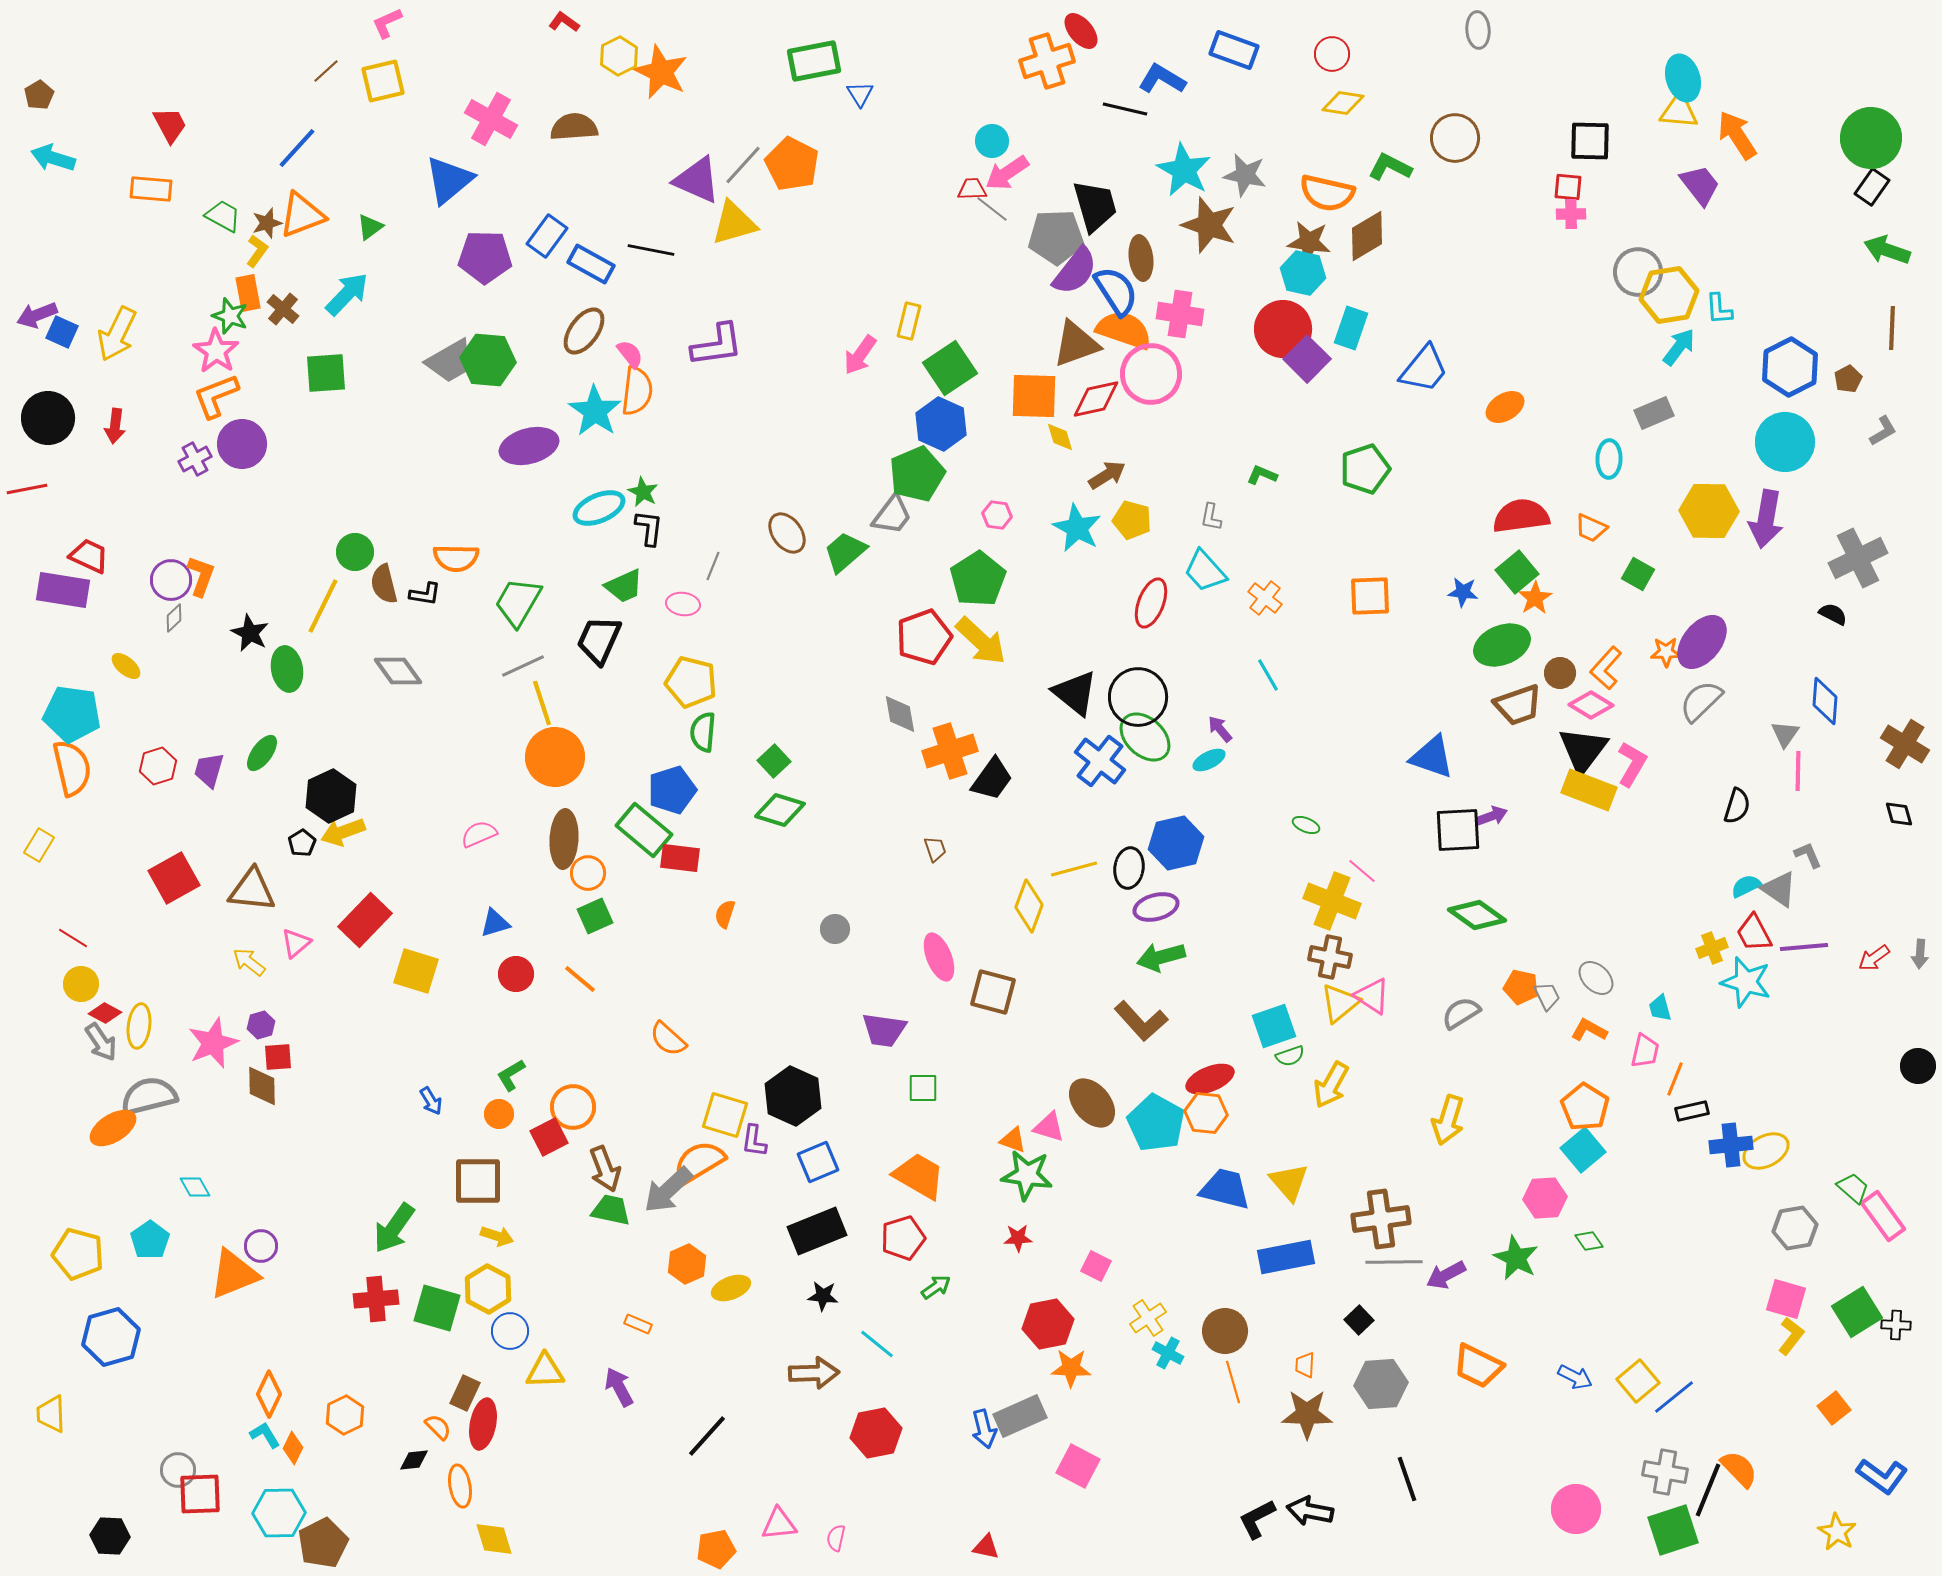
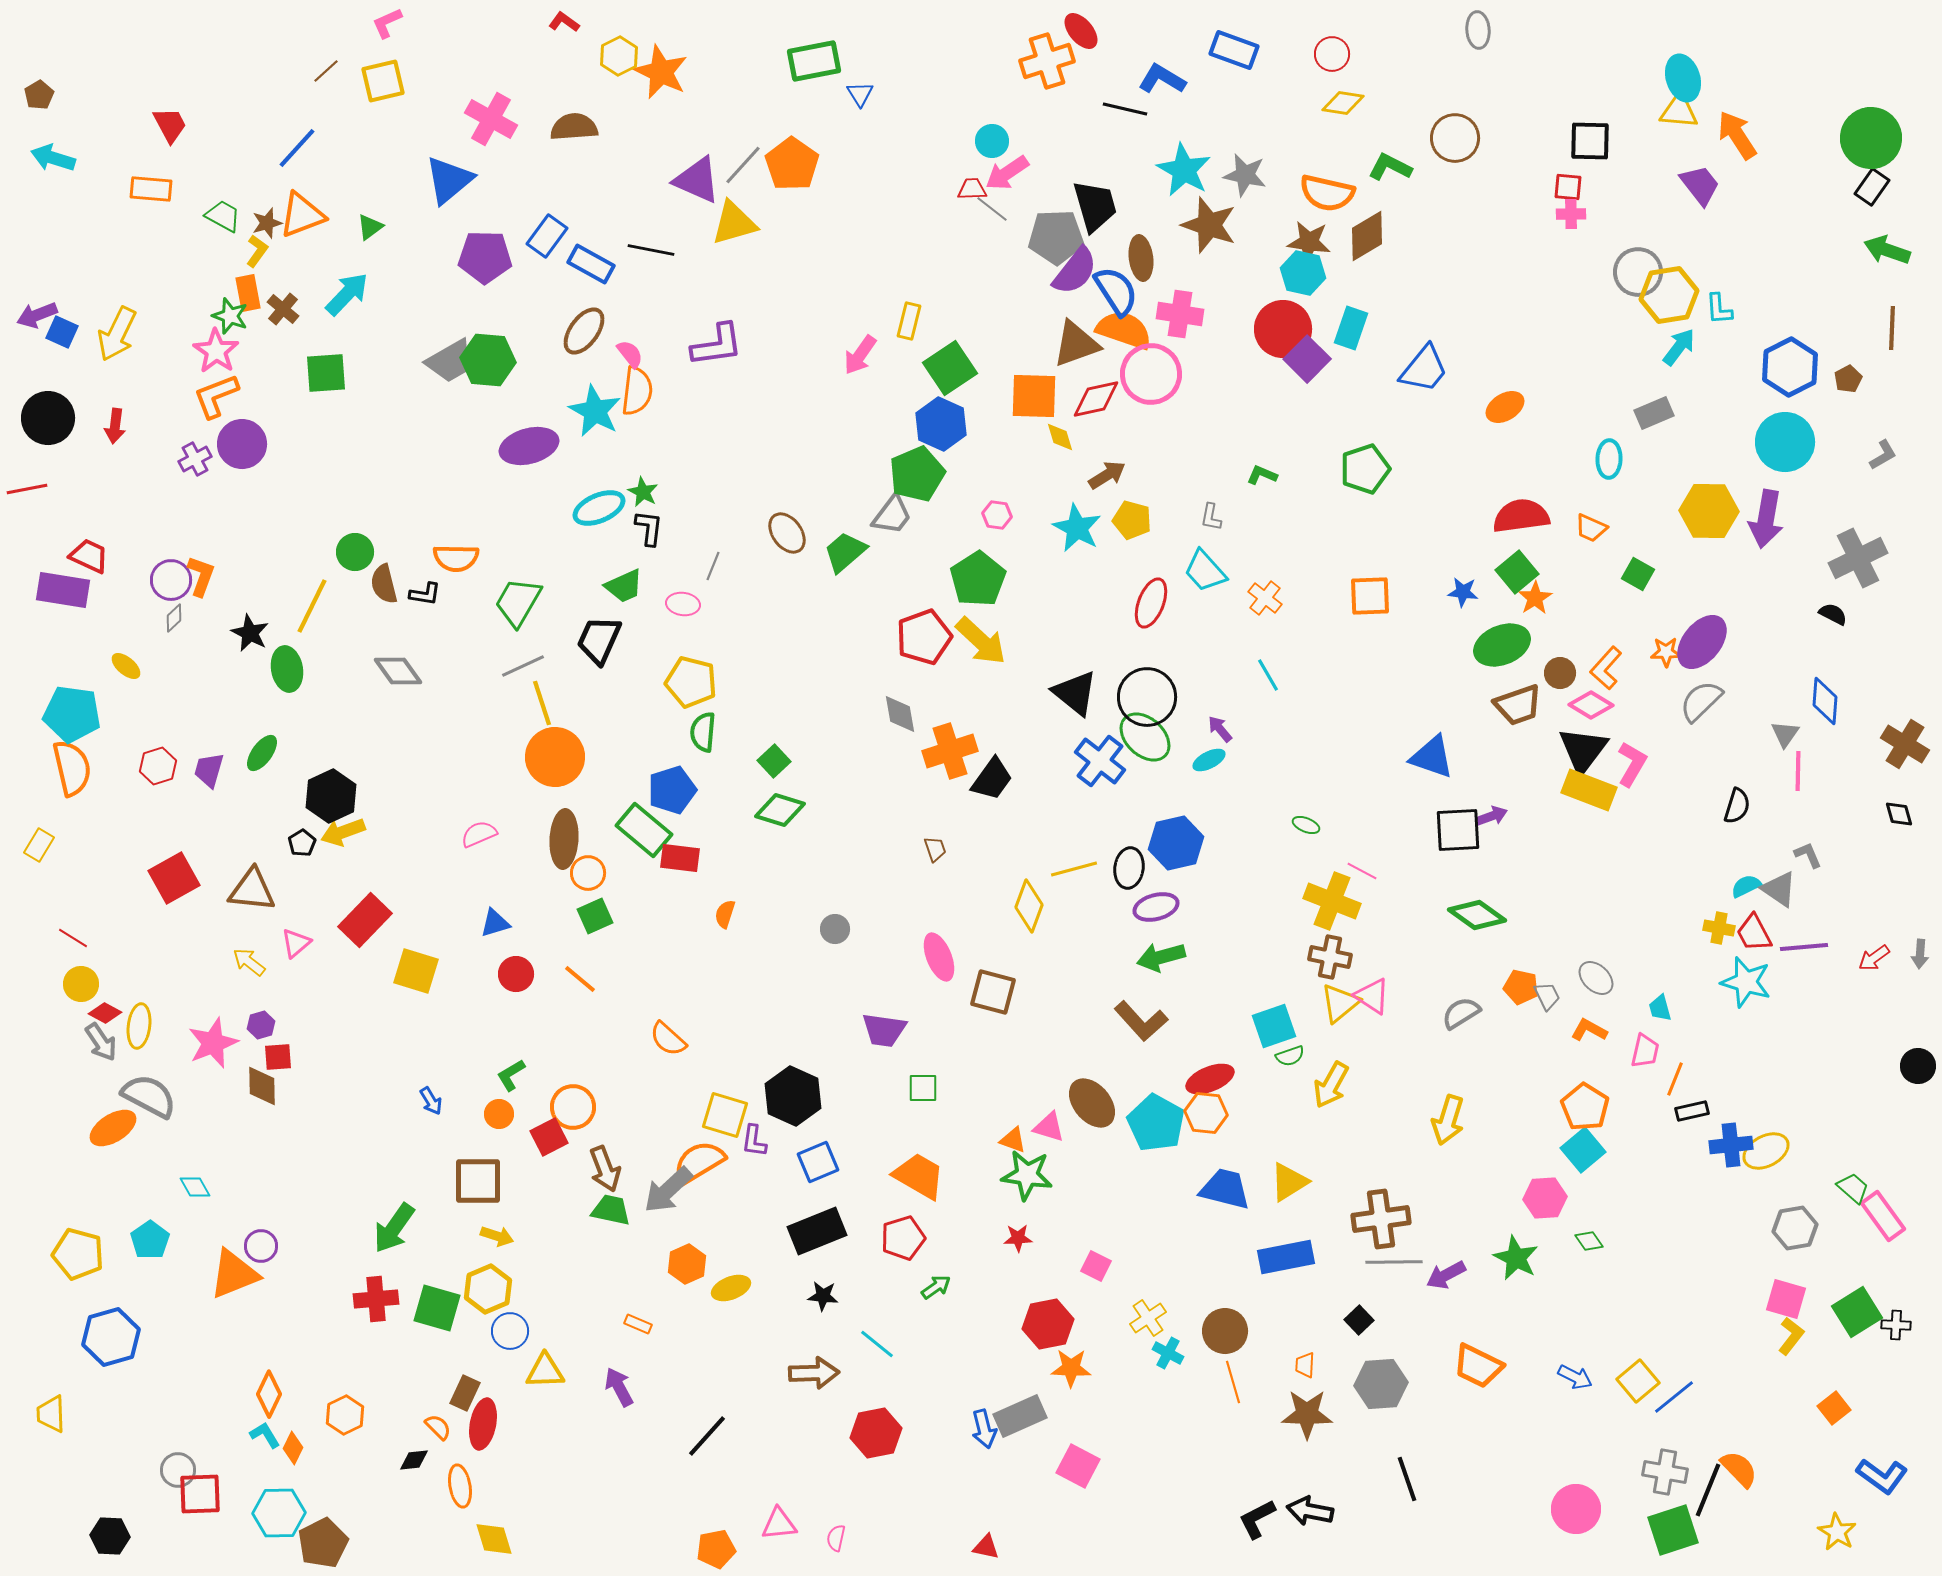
orange pentagon at (792, 164): rotated 8 degrees clockwise
cyan star at (595, 411): rotated 6 degrees counterclockwise
gray L-shape at (1883, 431): moved 24 px down
yellow line at (323, 606): moved 11 px left
black circle at (1138, 697): moved 9 px right
pink line at (1362, 871): rotated 12 degrees counterclockwise
yellow cross at (1712, 948): moved 7 px right, 20 px up; rotated 32 degrees clockwise
gray semicircle at (149, 1096): rotated 42 degrees clockwise
yellow triangle at (1289, 1182): rotated 39 degrees clockwise
yellow hexagon at (488, 1289): rotated 9 degrees clockwise
